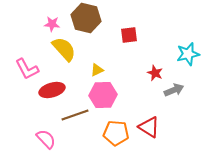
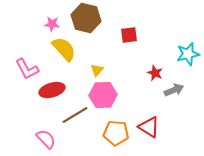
yellow triangle: rotated 24 degrees counterclockwise
brown line: rotated 12 degrees counterclockwise
